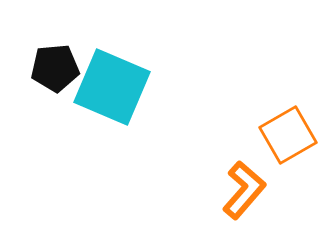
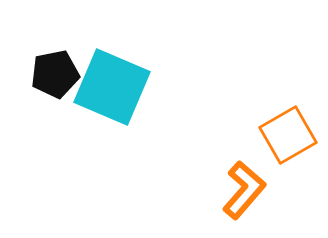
black pentagon: moved 6 px down; rotated 6 degrees counterclockwise
